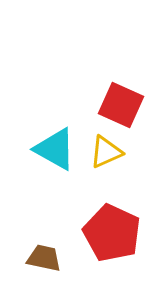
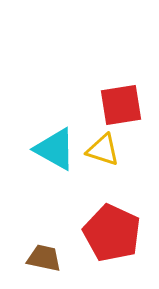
red square: rotated 33 degrees counterclockwise
yellow triangle: moved 3 px left, 2 px up; rotated 42 degrees clockwise
